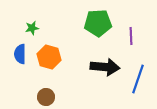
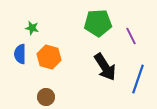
green star: rotated 24 degrees clockwise
purple line: rotated 24 degrees counterclockwise
black arrow: rotated 52 degrees clockwise
